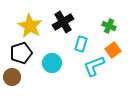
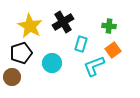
green cross: rotated 16 degrees counterclockwise
